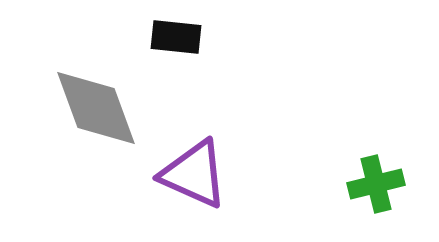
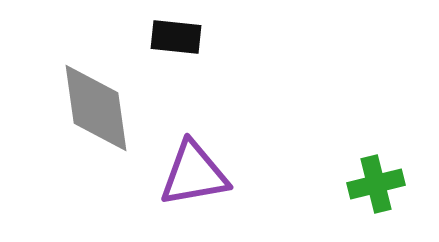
gray diamond: rotated 12 degrees clockwise
purple triangle: rotated 34 degrees counterclockwise
